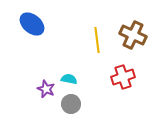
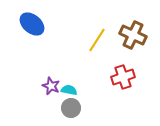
yellow line: rotated 40 degrees clockwise
cyan semicircle: moved 11 px down
purple star: moved 5 px right, 3 px up
gray circle: moved 4 px down
